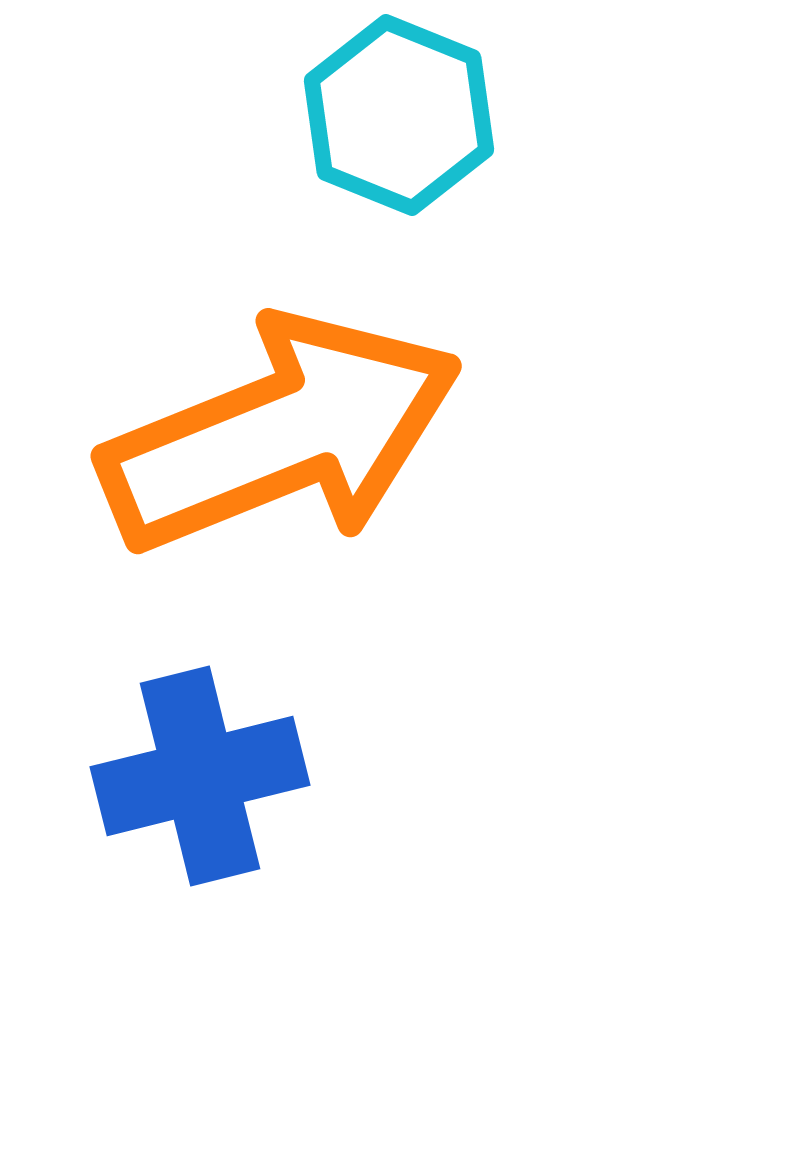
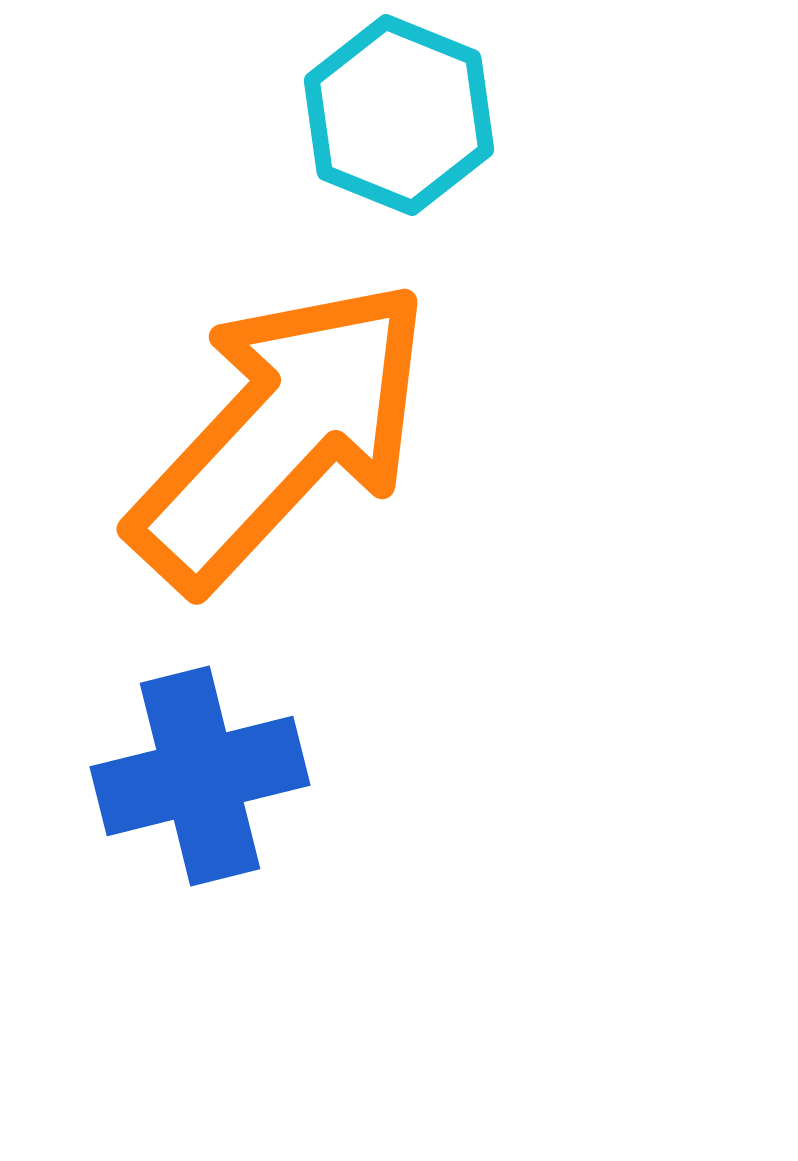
orange arrow: rotated 25 degrees counterclockwise
